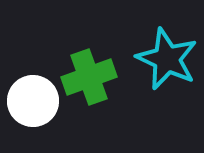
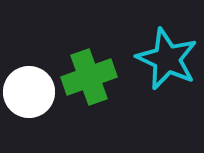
white circle: moved 4 px left, 9 px up
